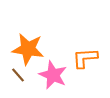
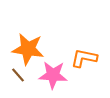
orange L-shape: moved 1 px left; rotated 16 degrees clockwise
pink star: rotated 20 degrees counterclockwise
